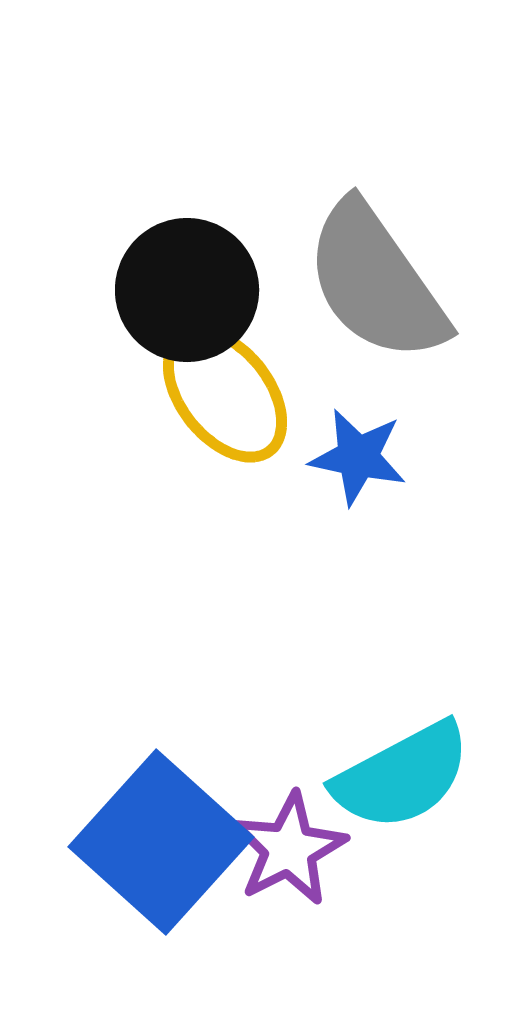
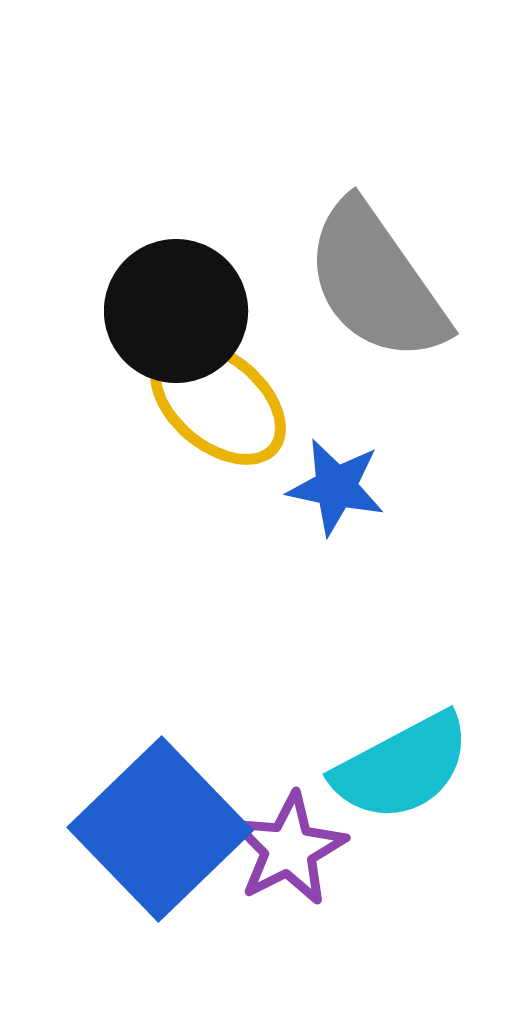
black circle: moved 11 px left, 21 px down
yellow ellipse: moved 7 px left, 8 px down; rotated 12 degrees counterclockwise
blue star: moved 22 px left, 30 px down
cyan semicircle: moved 9 px up
blue square: moved 1 px left, 13 px up; rotated 4 degrees clockwise
